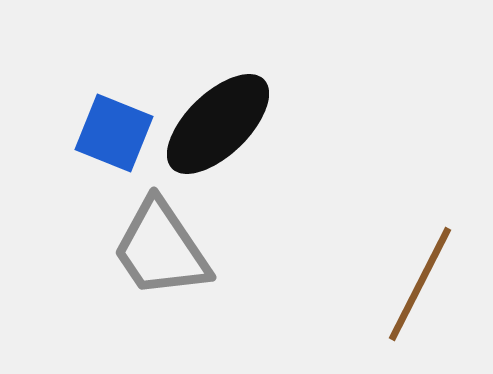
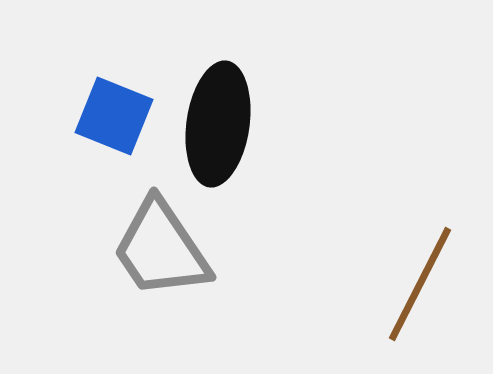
black ellipse: rotated 38 degrees counterclockwise
blue square: moved 17 px up
